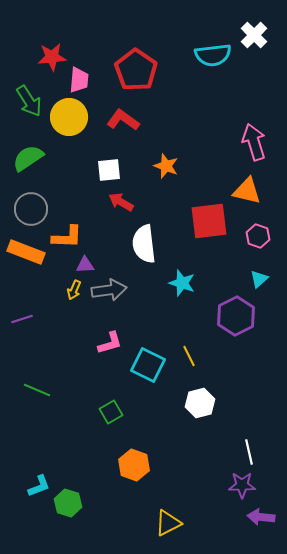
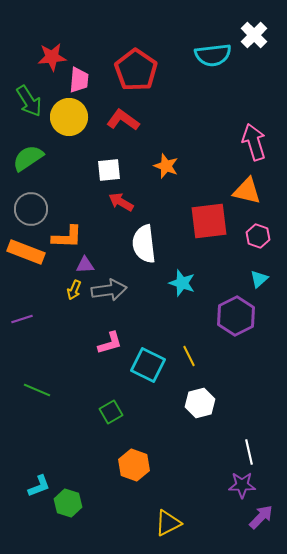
purple arrow: rotated 128 degrees clockwise
